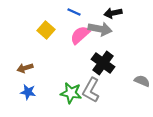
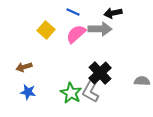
blue line: moved 1 px left
gray arrow: rotated 10 degrees counterclockwise
pink semicircle: moved 4 px left, 1 px up
black cross: moved 3 px left, 10 px down; rotated 10 degrees clockwise
brown arrow: moved 1 px left, 1 px up
gray semicircle: rotated 21 degrees counterclockwise
green star: rotated 20 degrees clockwise
